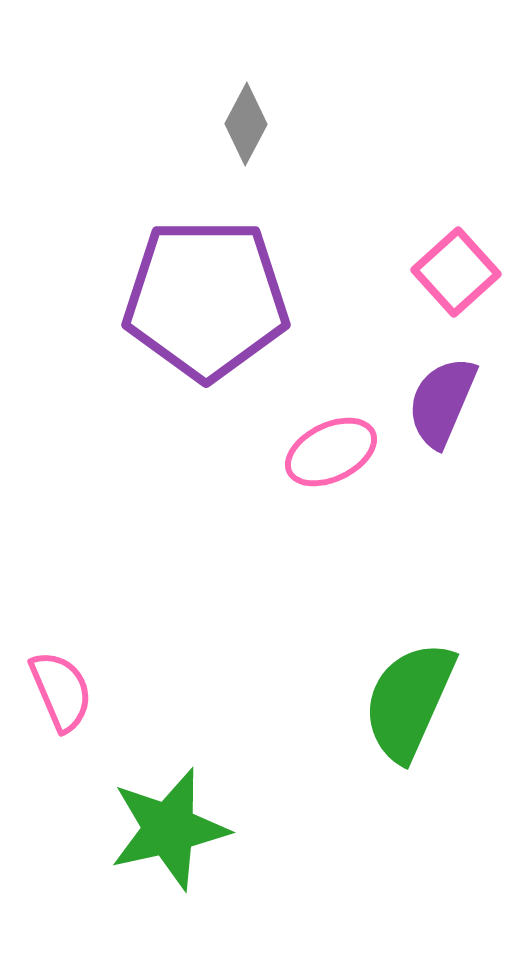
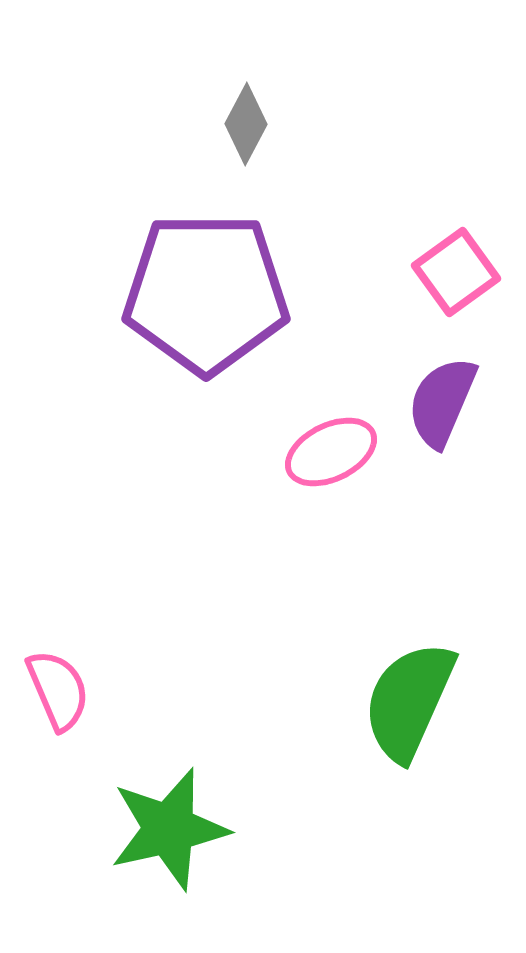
pink square: rotated 6 degrees clockwise
purple pentagon: moved 6 px up
pink semicircle: moved 3 px left, 1 px up
